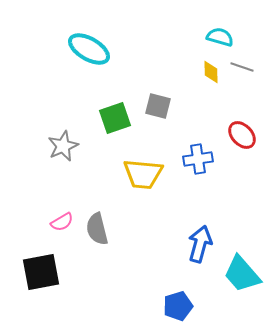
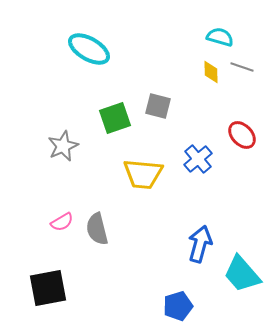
blue cross: rotated 32 degrees counterclockwise
black square: moved 7 px right, 16 px down
